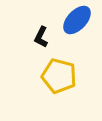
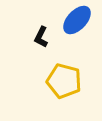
yellow pentagon: moved 5 px right, 5 px down
